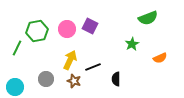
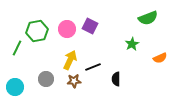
brown star: rotated 24 degrees counterclockwise
